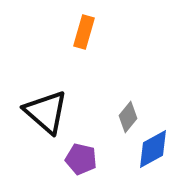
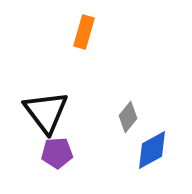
black triangle: rotated 12 degrees clockwise
blue diamond: moved 1 px left, 1 px down
purple pentagon: moved 24 px left, 6 px up; rotated 16 degrees counterclockwise
